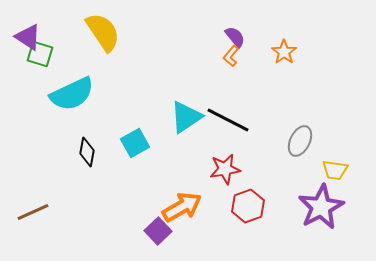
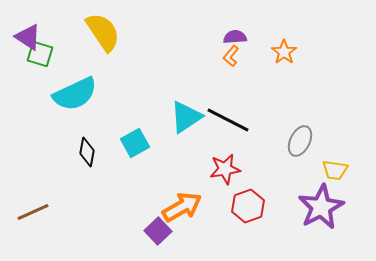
purple semicircle: rotated 55 degrees counterclockwise
cyan semicircle: moved 3 px right
